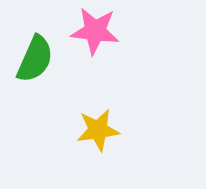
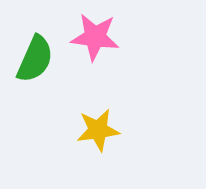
pink star: moved 6 px down
